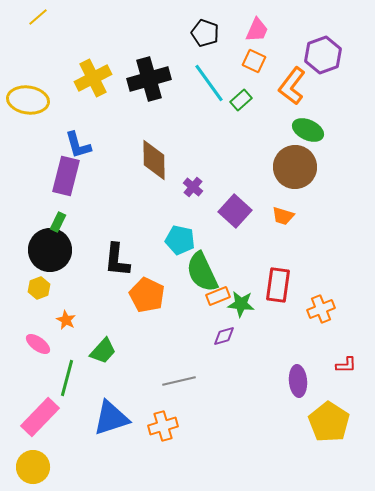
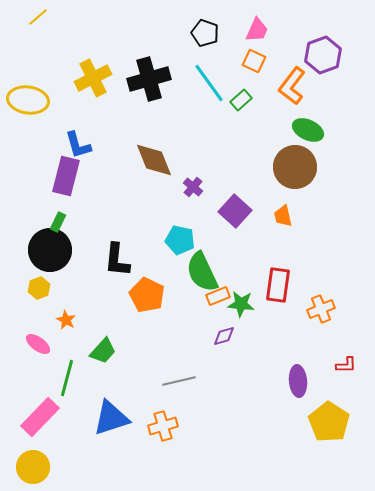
brown diamond at (154, 160): rotated 21 degrees counterclockwise
orange trapezoid at (283, 216): rotated 60 degrees clockwise
